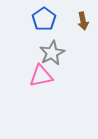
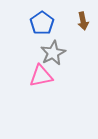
blue pentagon: moved 2 px left, 4 px down
gray star: moved 1 px right
